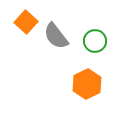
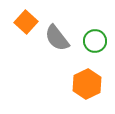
gray semicircle: moved 1 px right, 2 px down
